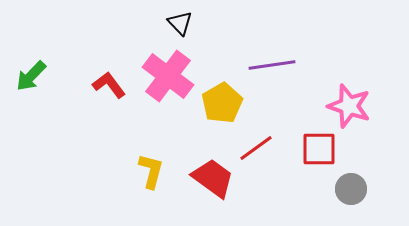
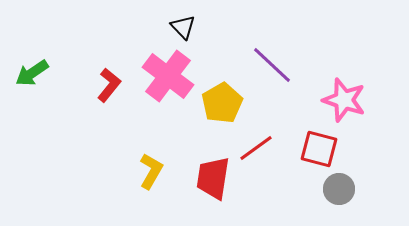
black triangle: moved 3 px right, 4 px down
purple line: rotated 51 degrees clockwise
green arrow: moved 1 px right, 3 px up; rotated 12 degrees clockwise
red L-shape: rotated 76 degrees clockwise
pink star: moved 5 px left, 6 px up
red square: rotated 15 degrees clockwise
yellow L-shape: rotated 15 degrees clockwise
red trapezoid: rotated 117 degrees counterclockwise
gray circle: moved 12 px left
